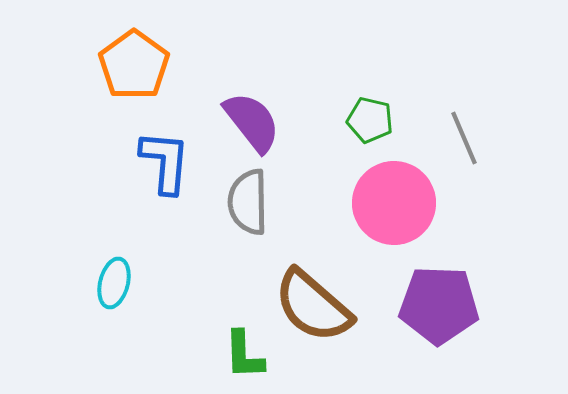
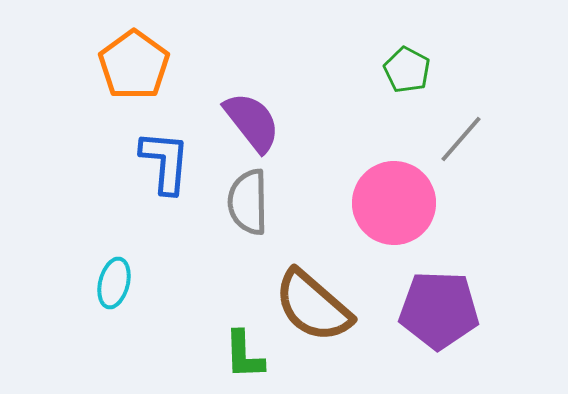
green pentagon: moved 37 px right, 50 px up; rotated 15 degrees clockwise
gray line: moved 3 px left, 1 px down; rotated 64 degrees clockwise
purple pentagon: moved 5 px down
